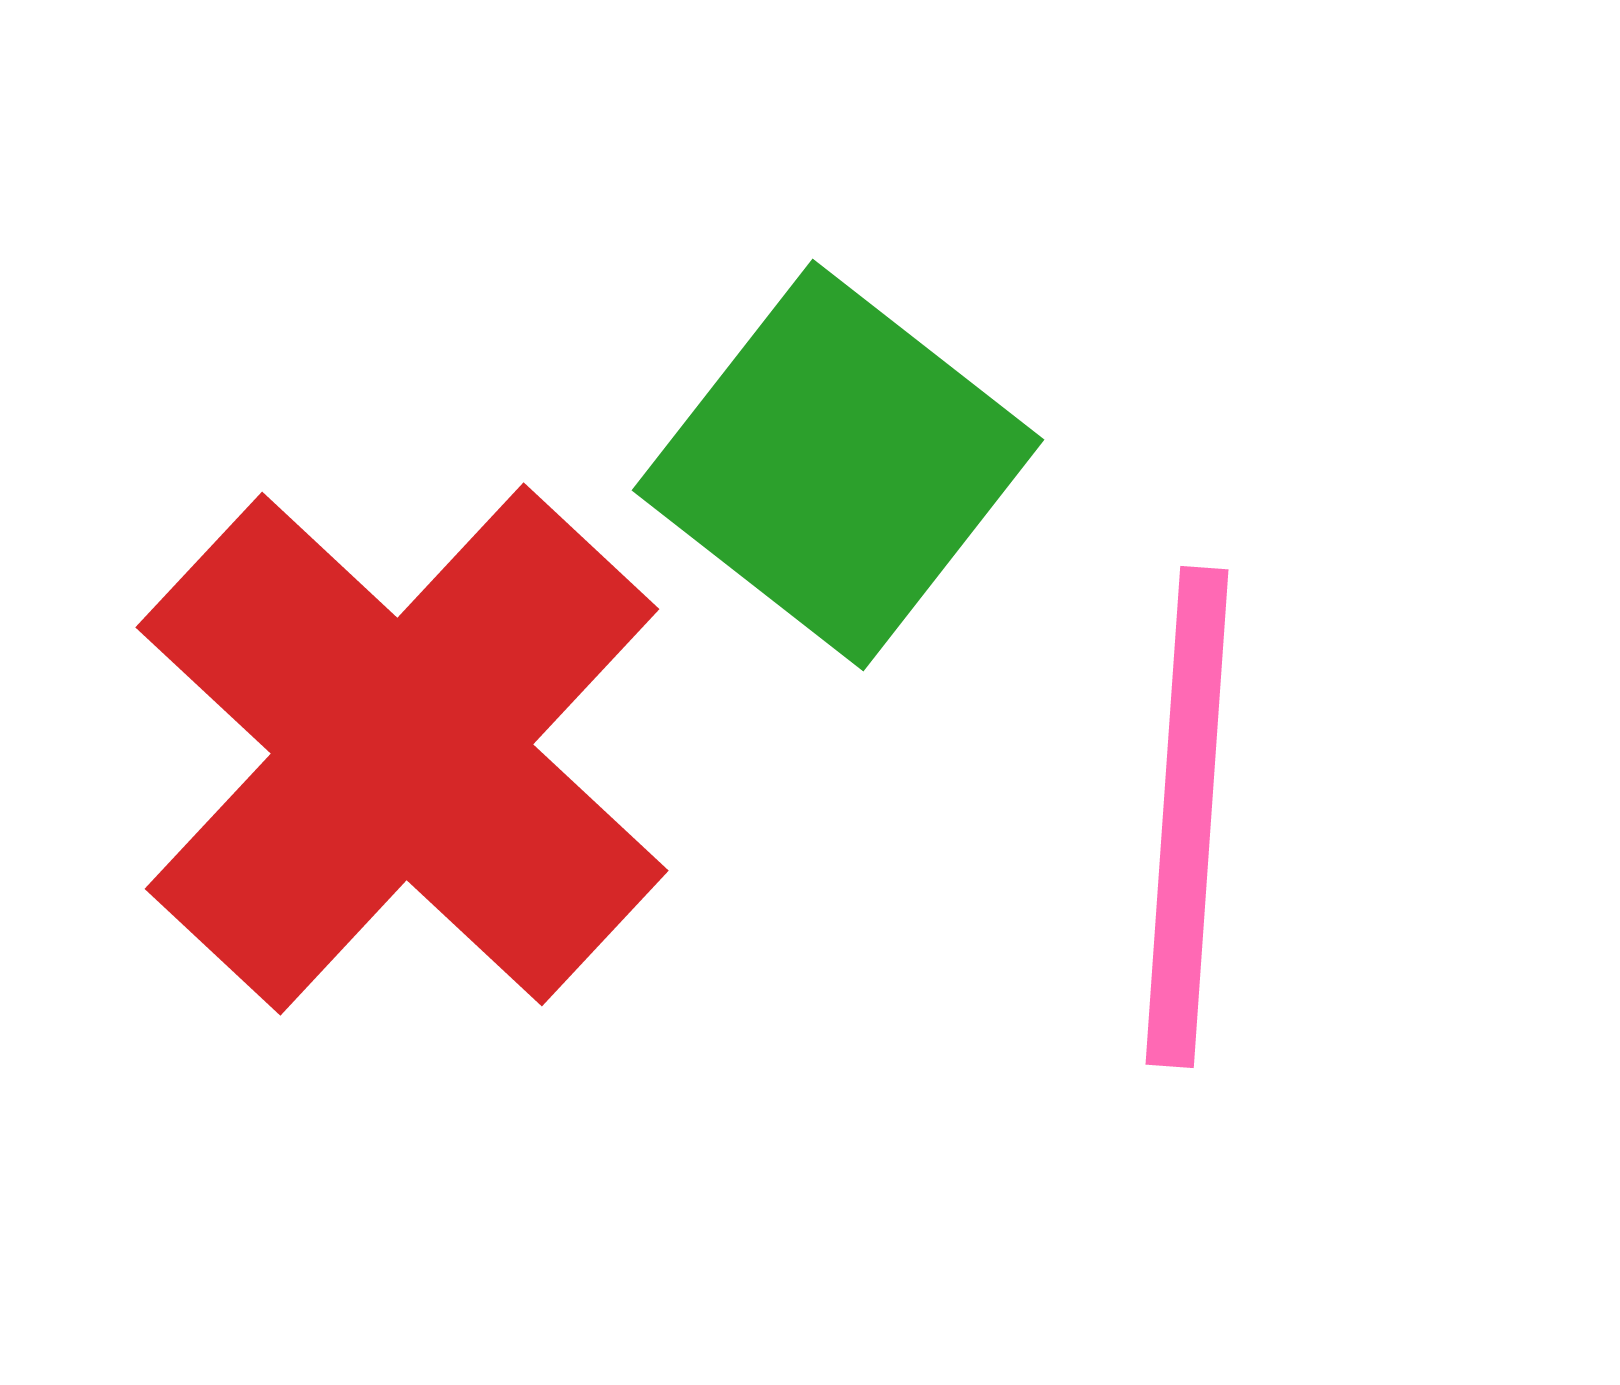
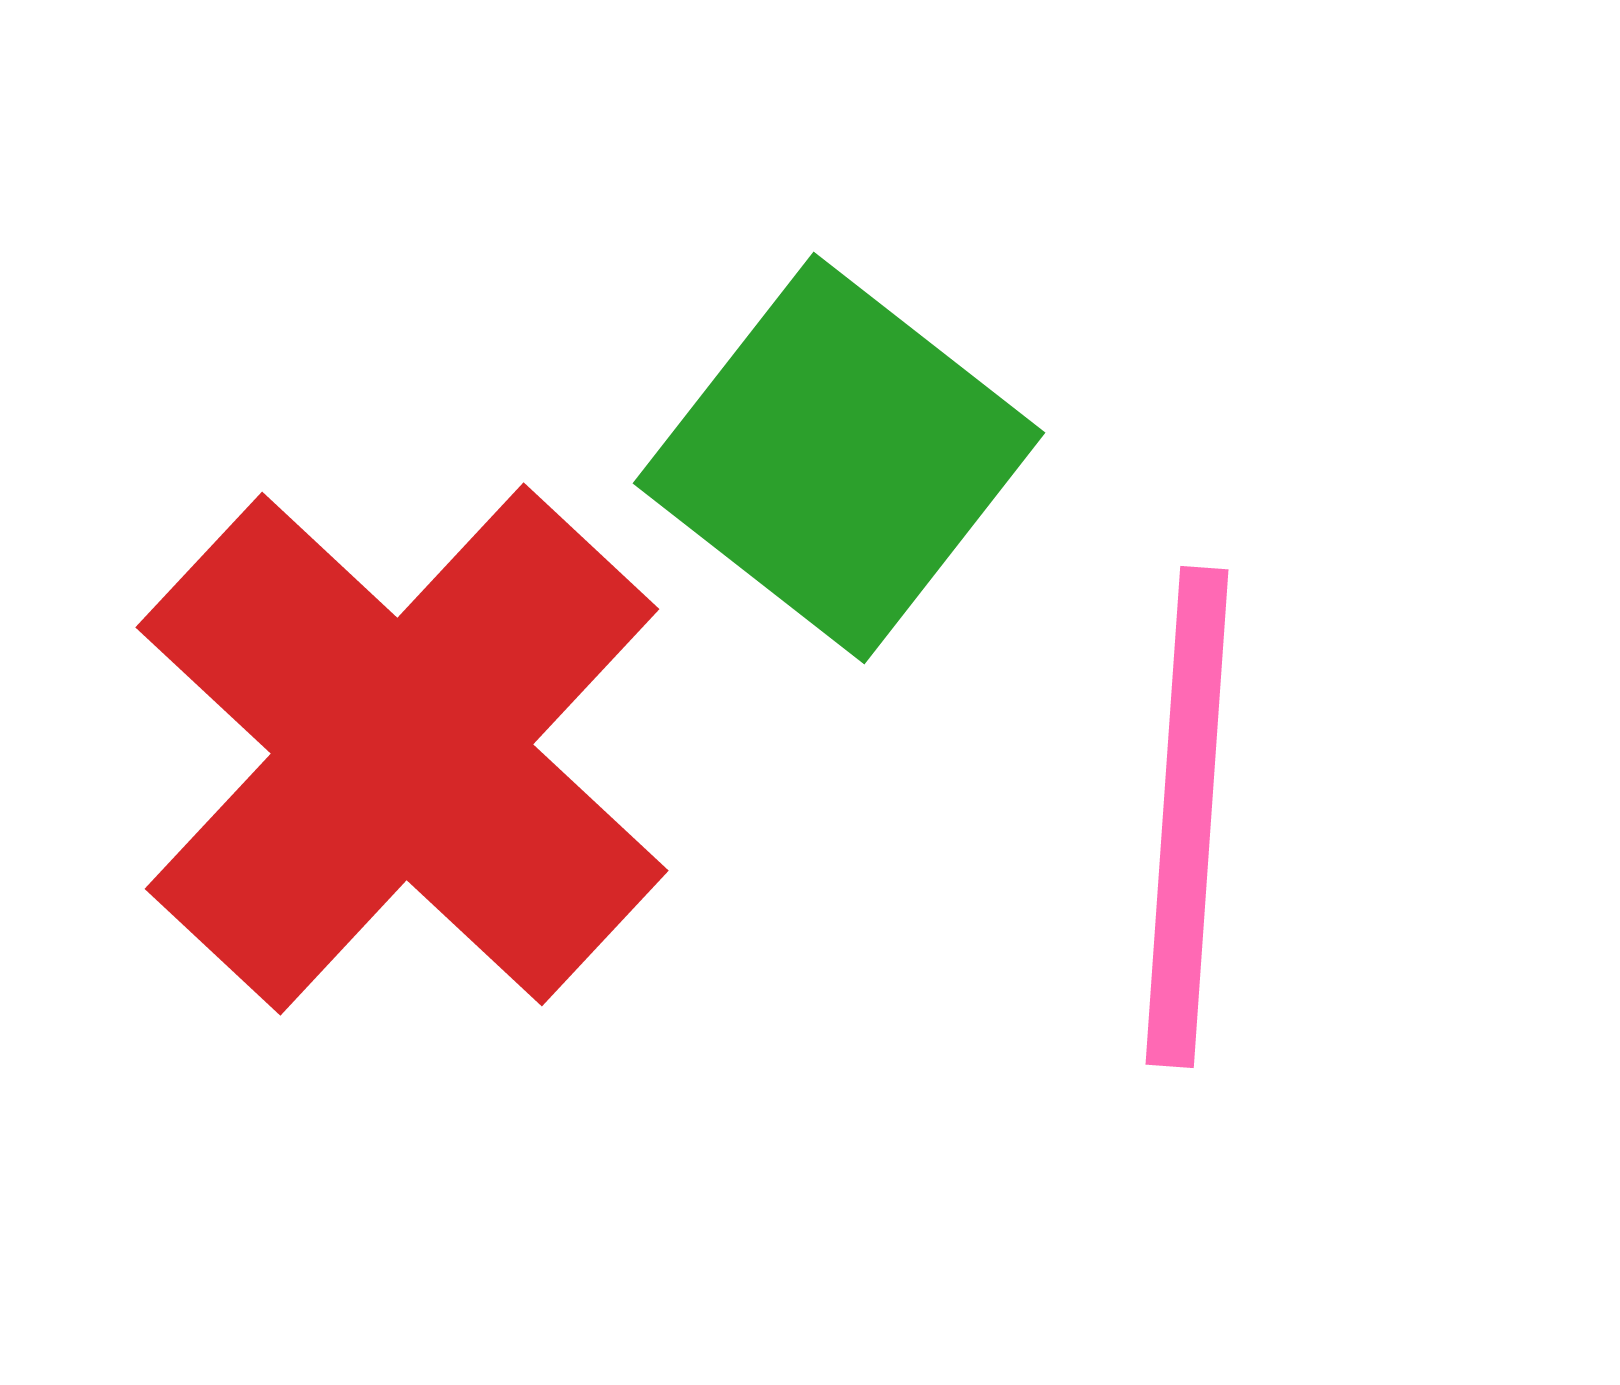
green square: moved 1 px right, 7 px up
